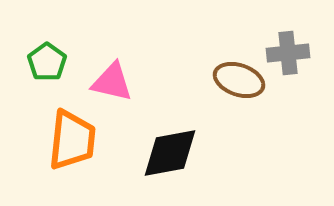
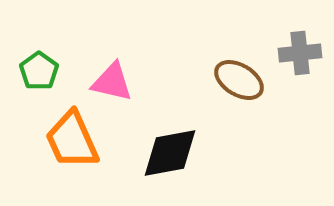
gray cross: moved 12 px right
green pentagon: moved 8 px left, 9 px down
brown ellipse: rotated 12 degrees clockwise
orange trapezoid: rotated 150 degrees clockwise
